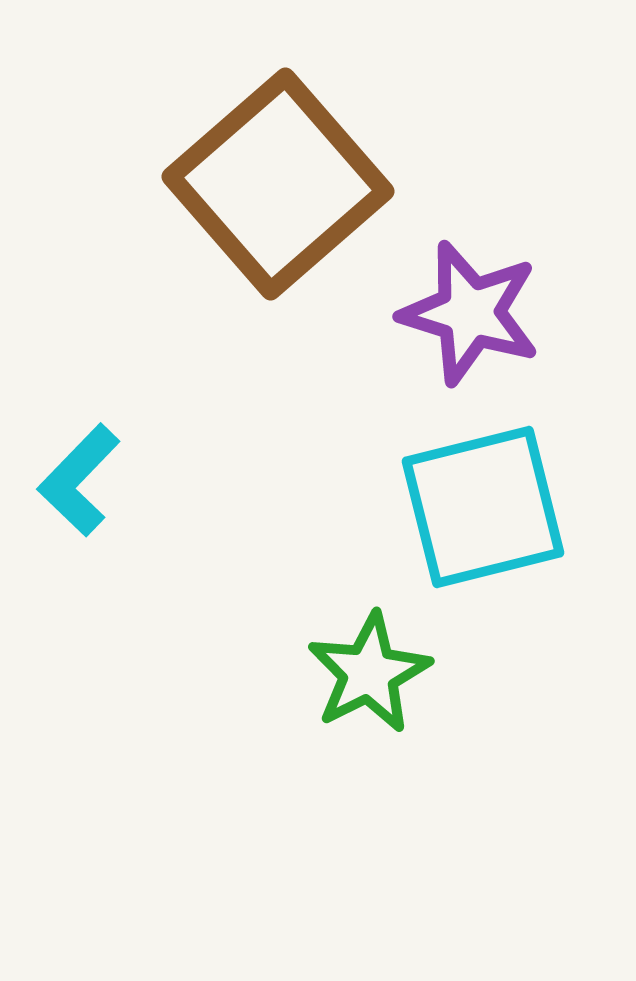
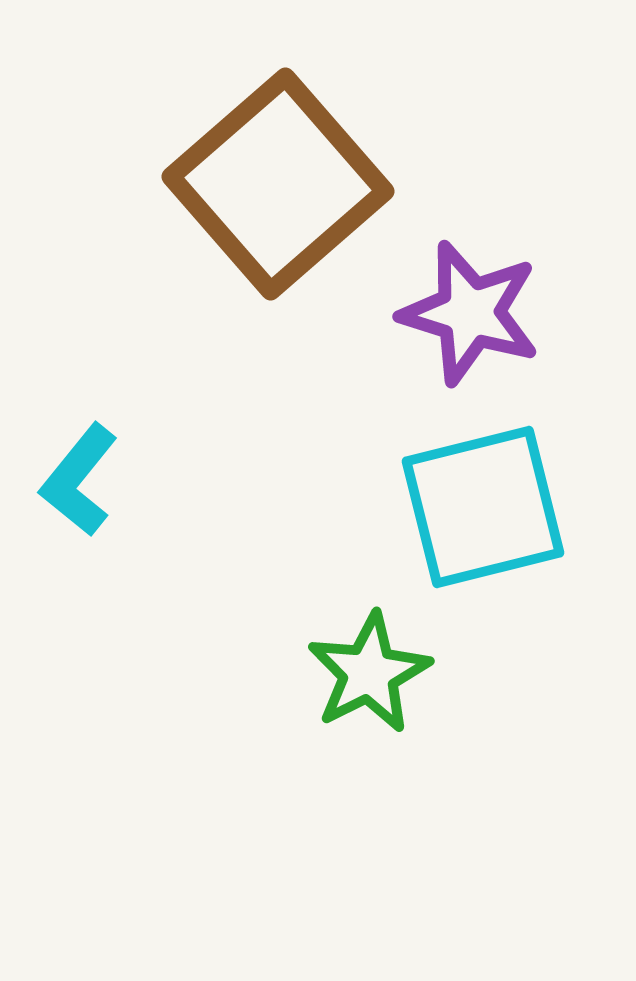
cyan L-shape: rotated 5 degrees counterclockwise
